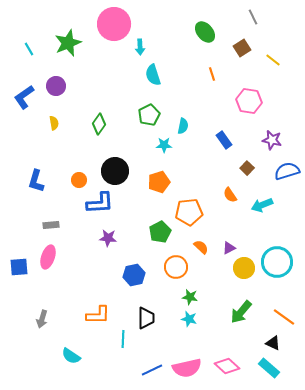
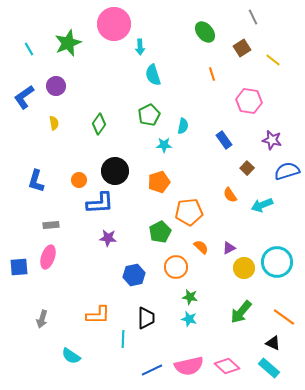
pink semicircle at (187, 368): moved 2 px right, 2 px up
